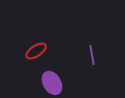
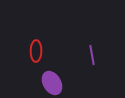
red ellipse: rotated 55 degrees counterclockwise
